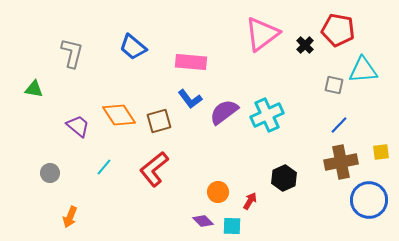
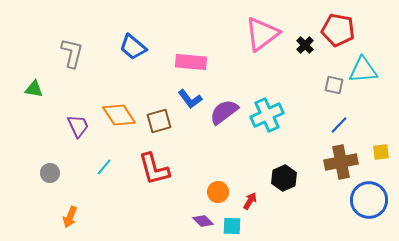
purple trapezoid: rotated 25 degrees clockwise
red L-shape: rotated 66 degrees counterclockwise
